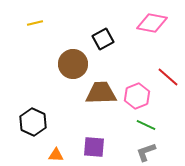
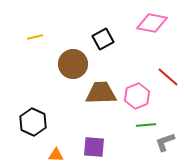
yellow line: moved 14 px down
green line: rotated 30 degrees counterclockwise
gray L-shape: moved 19 px right, 10 px up
